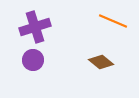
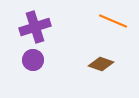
brown diamond: moved 2 px down; rotated 20 degrees counterclockwise
